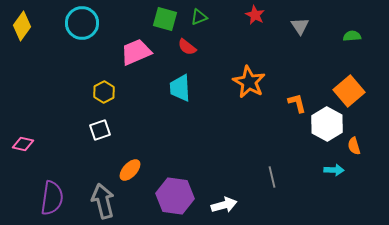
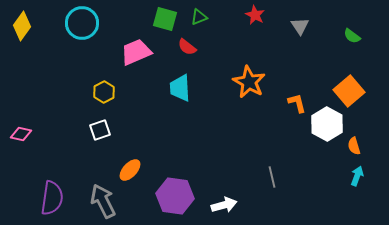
green semicircle: rotated 138 degrees counterclockwise
pink diamond: moved 2 px left, 10 px up
cyan arrow: moved 23 px right, 6 px down; rotated 72 degrees counterclockwise
gray arrow: rotated 12 degrees counterclockwise
